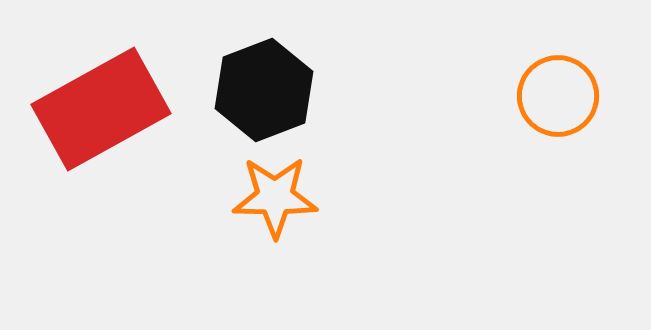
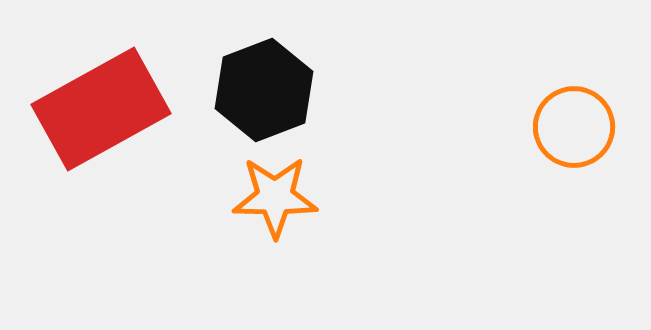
orange circle: moved 16 px right, 31 px down
